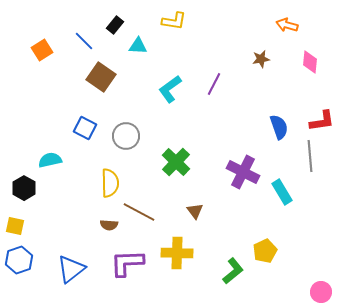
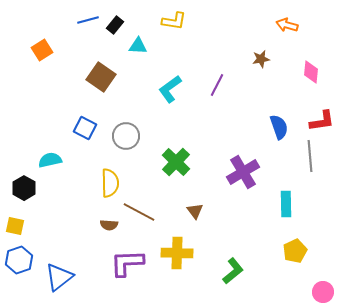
blue line: moved 4 px right, 21 px up; rotated 60 degrees counterclockwise
pink diamond: moved 1 px right, 10 px down
purple line: moved 3 px right, 1 px down
purple cross: rotated 32 degrees clockwise
cyan rectangle: moved 4 px right, 12 px down; rotated 30 degrees clockwise
yellow pentagon: moved 30 px right
blue triangle: moved 12 px left, 8 px down
pink circle: moved 2 px right
